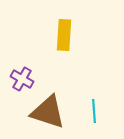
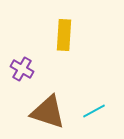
purple cross: moved 10 px up
cyan line: rotated 65 degrees clockwise
